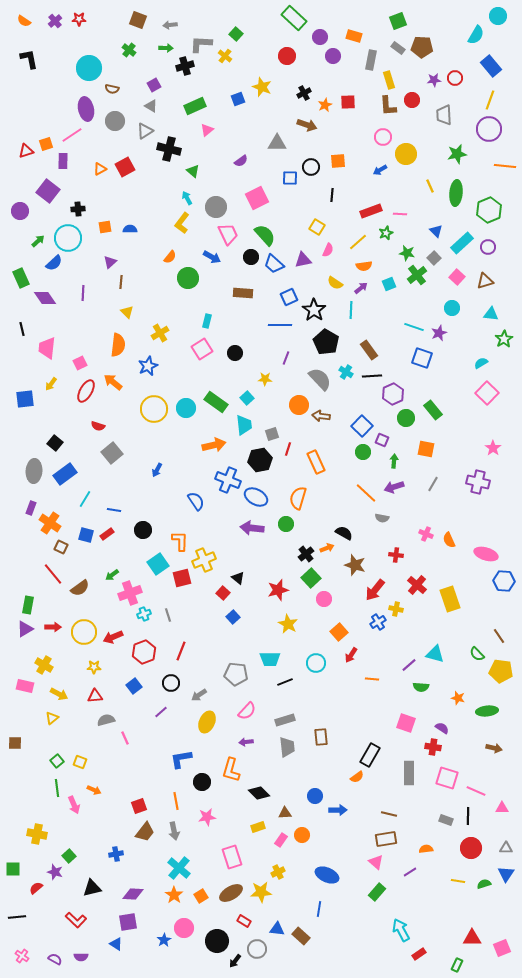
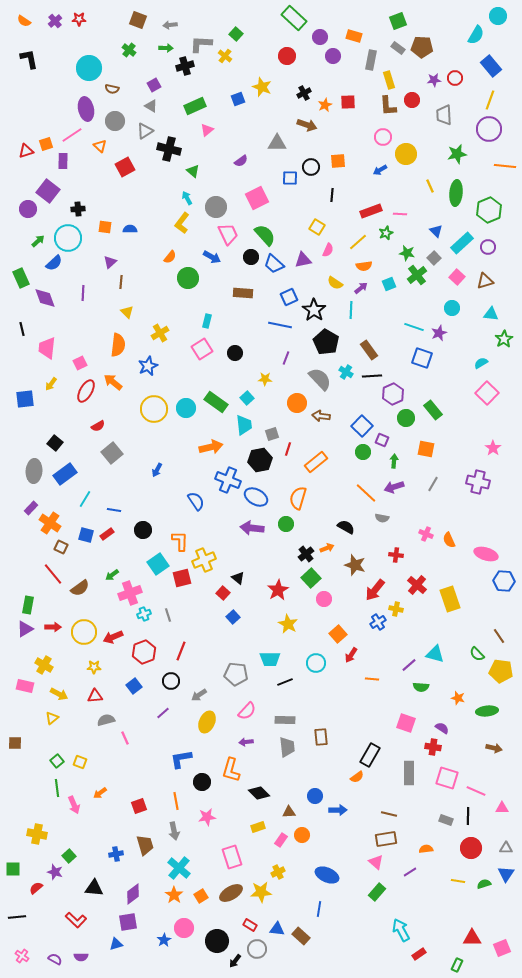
orange triangle at (100, 169): moved 23 px up; rotated 48 degrees counterclockwise
purple circle at (20, 211): moved 8 px right, 2 px up
orange square at (105, 227): rotated 16 degrees clockwise
purple diamond at (45, 298): rotated 15 degrees clockwise
blue line at (280, 325): rotated 10 degrees clockwise
orange circle at (299, 405): moved 2 px left, 2 px up
red semicircle at (98, 426): rotated 48 degrees counterclockwise
orange arrow at (214, 445): moved 3 px left, 2 px down
orange rectangle at (316, 462): rotated 75 degrees clockwise
purple rectangle at (31, 508): rotated 24 degrees clockwise
black semicircle at (344, 533): moved 2 px right, 6 px up
red star at (278, 590): rotated 15 degrees counterclockwise
orange square at (339, 632): moved 1 px left, 2 px down
black circle at (171, 683): moved 2 px up
purple line at (161, 712): moved 2 px right, 1 px down
gray rectangle at (285, 720): rotated 18 degrees clockwise
orange arrow at (94, 790): moved 6 px right, 3 px down; rotated 120 degrees clockwise
brown triangle at (285, 813): moved 4 px right, 1 px up
brown trapezoid at (145, 832): moved 13 px down; rotated 55 degrees counterclockwise
black triangle at (92, 888): moved 2 px right; rotated 18 degrees clockwise
purple diamond at (133, 894): rotated 40 degrees counterclockwise
red rectangle at (244, 921): moved 6 px right, 4 px down
blue triangle at (116, 944): rotated 48 degrees counterclockwise
